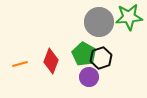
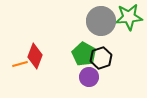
gray circle: moved 2 px right, 1 px up
red diamond: moved 16 px left, 5 px up
